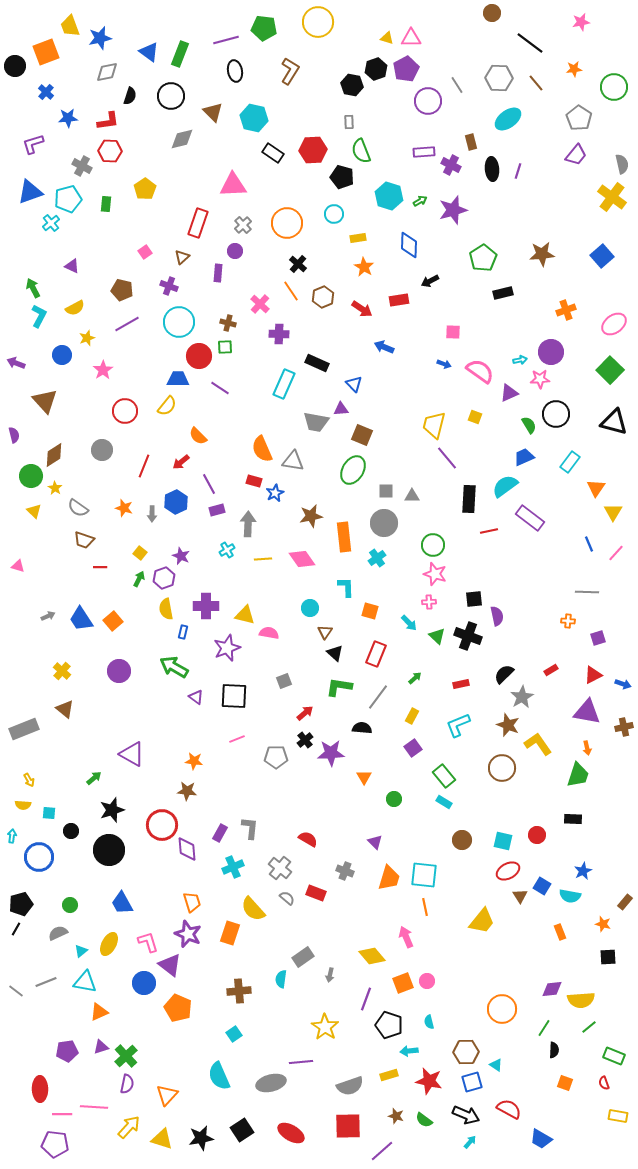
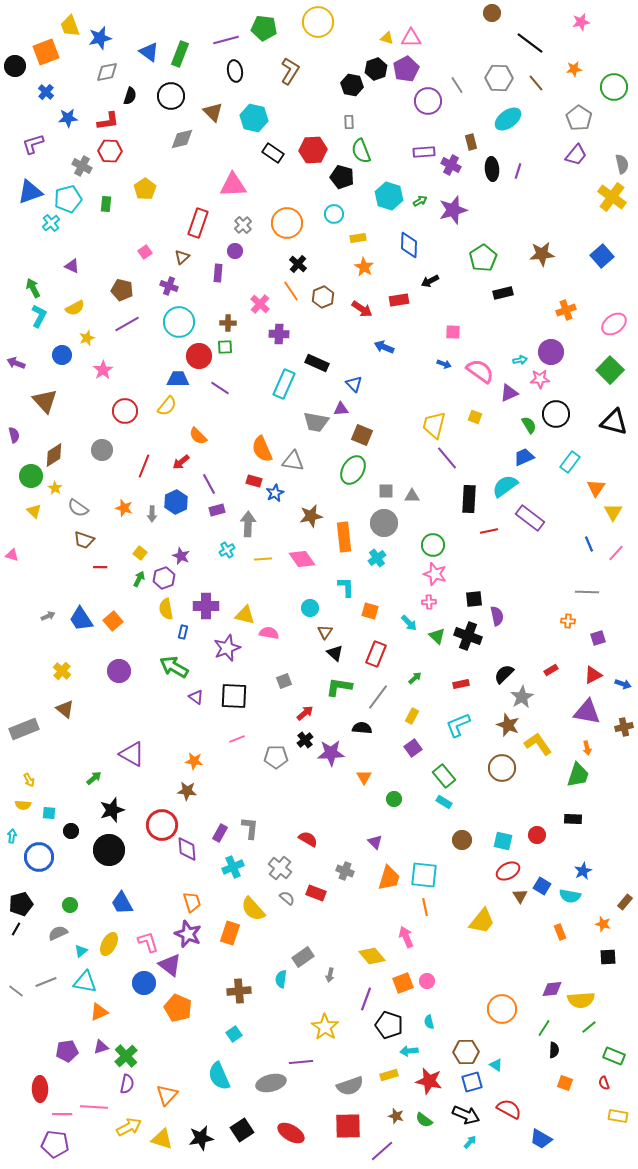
brown cross at (228, 323): rotated 14 degrees counterclockwise
pink triangle at (18, 566): moved 6 px left, 11 px up
yellow arrow at (129, 1127): rotated 20 degrees clockwise
